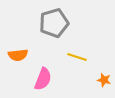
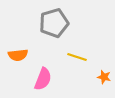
orange star: moved 3 px up
